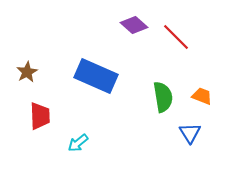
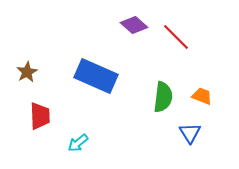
green semicircle: rotated 16 degrees clockwise
